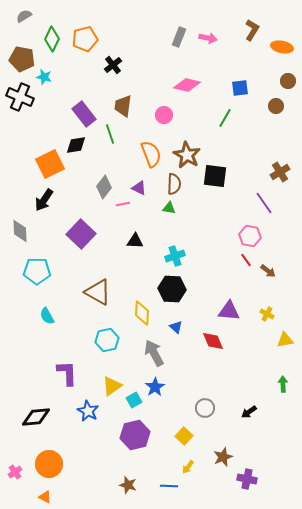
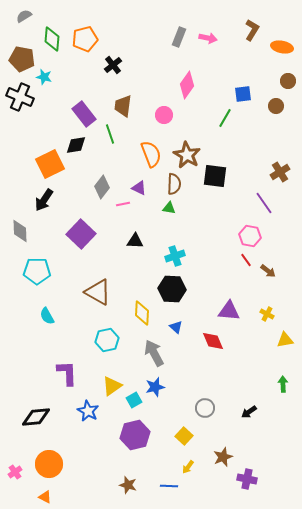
green diamond at (52, 39): rotated 20 degrees counterclockwise
pink diamond at (187, 85): rotated 68 degrees counterclockwise
blue square at (240, 88): moved 3 px right, 6 px down
gray diamond at (104, 187): moved 2 px left
blue star at (155, 387): rotated 18 degrees clockwise
